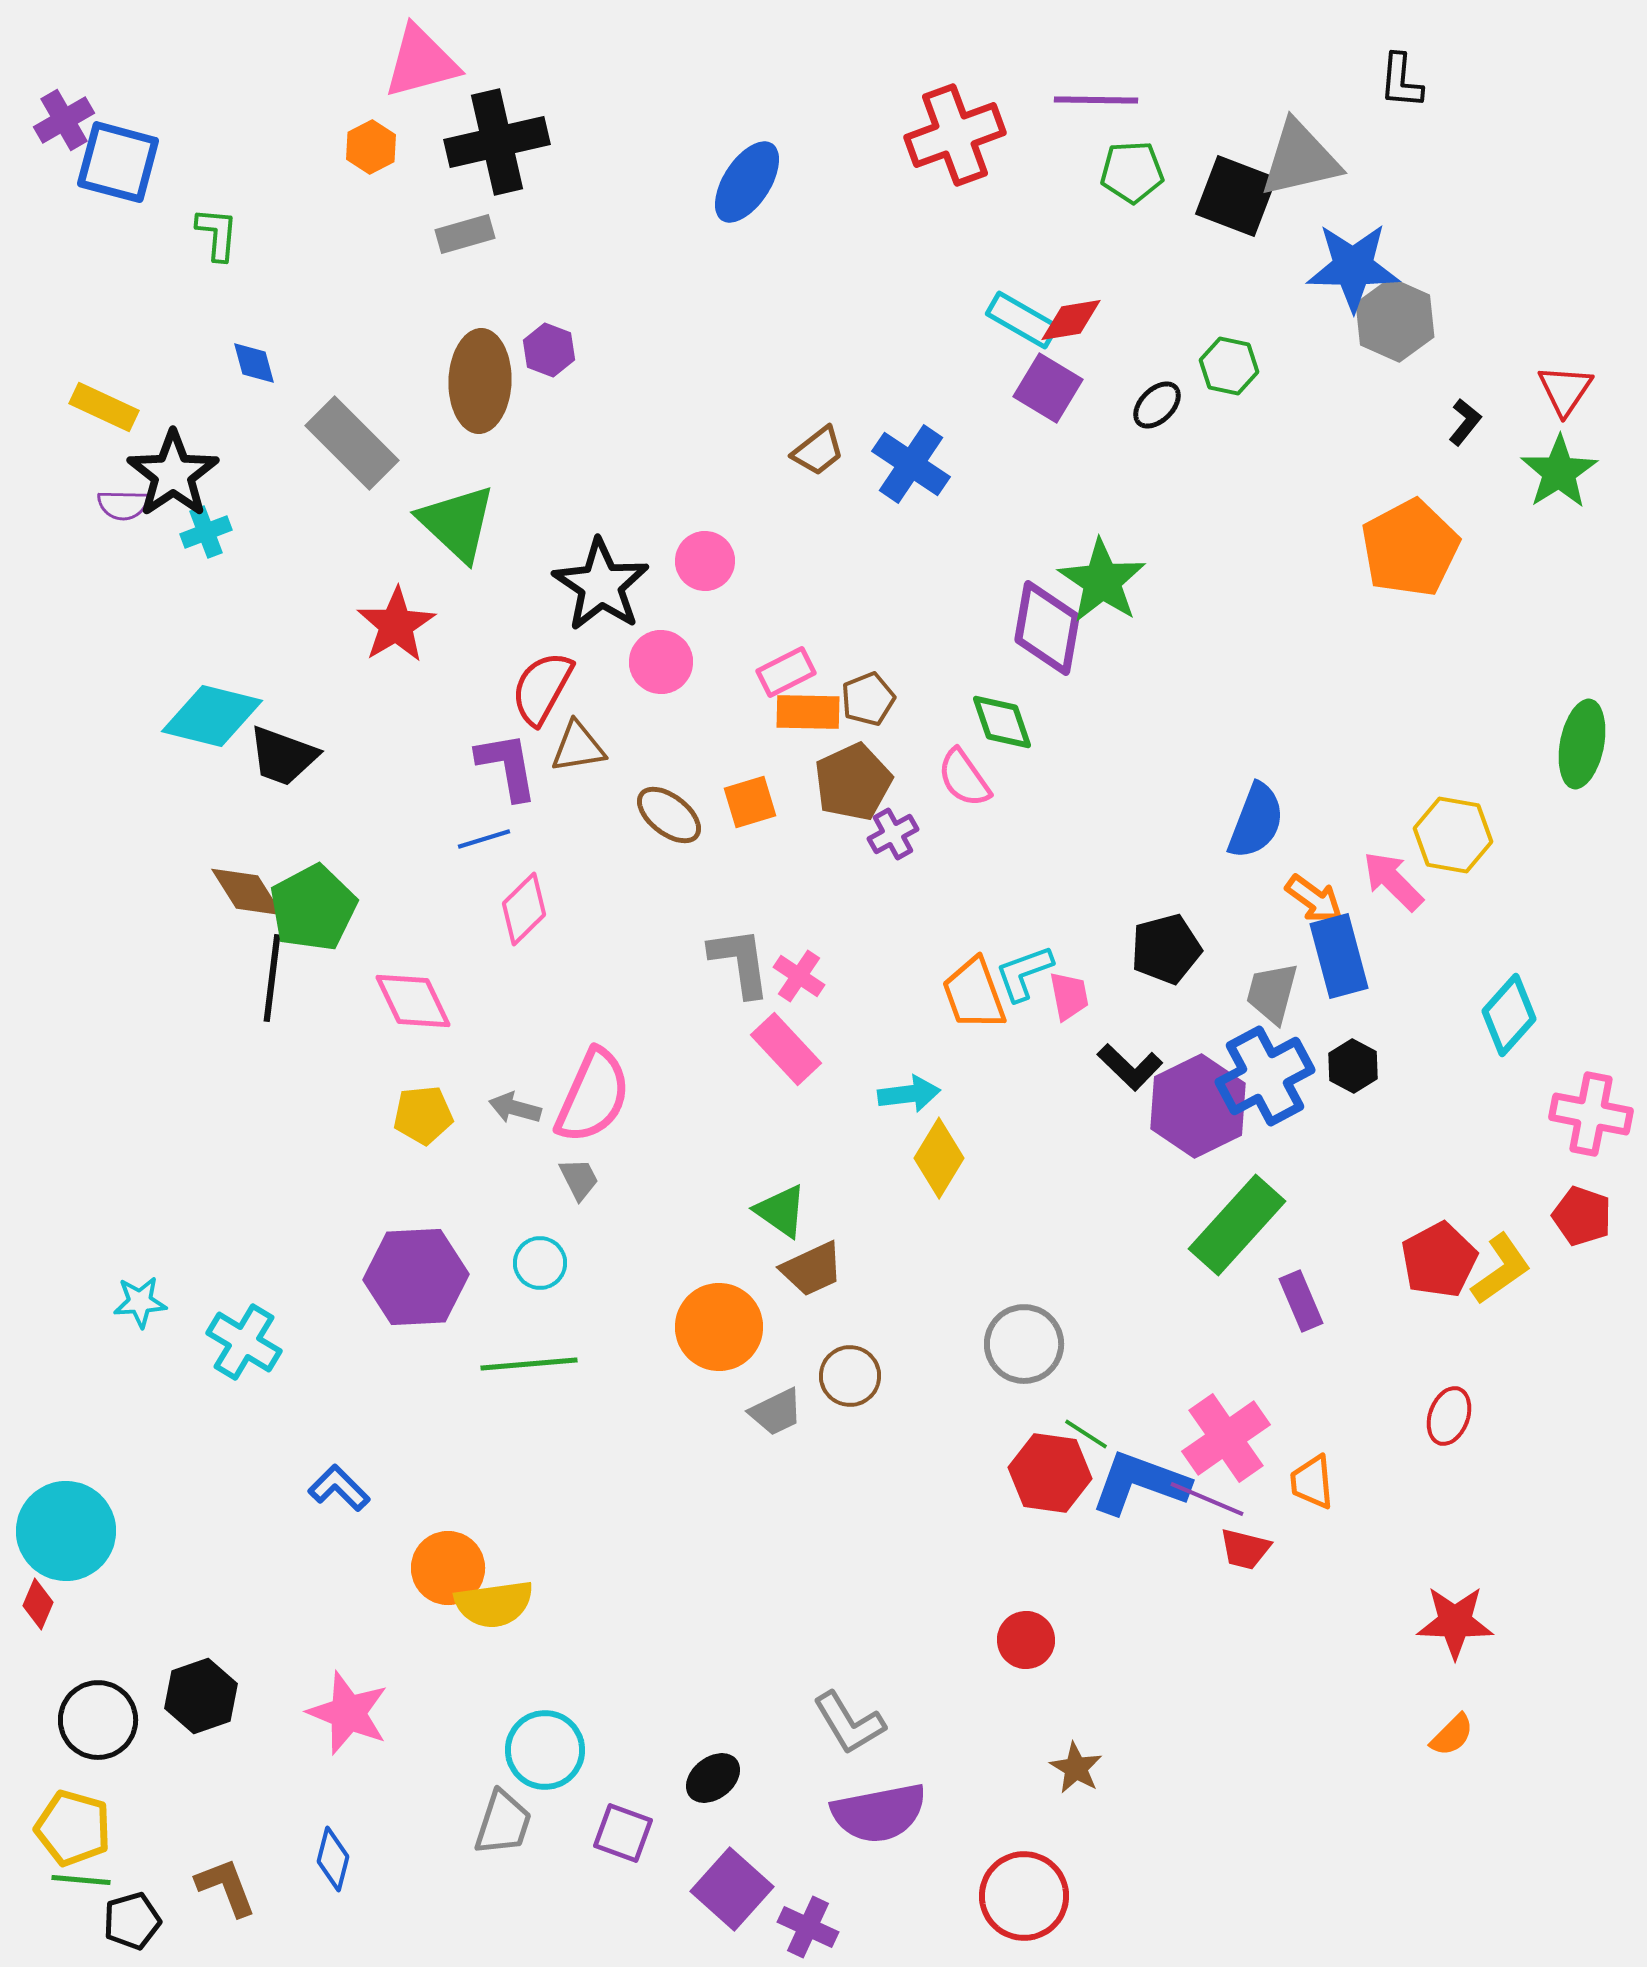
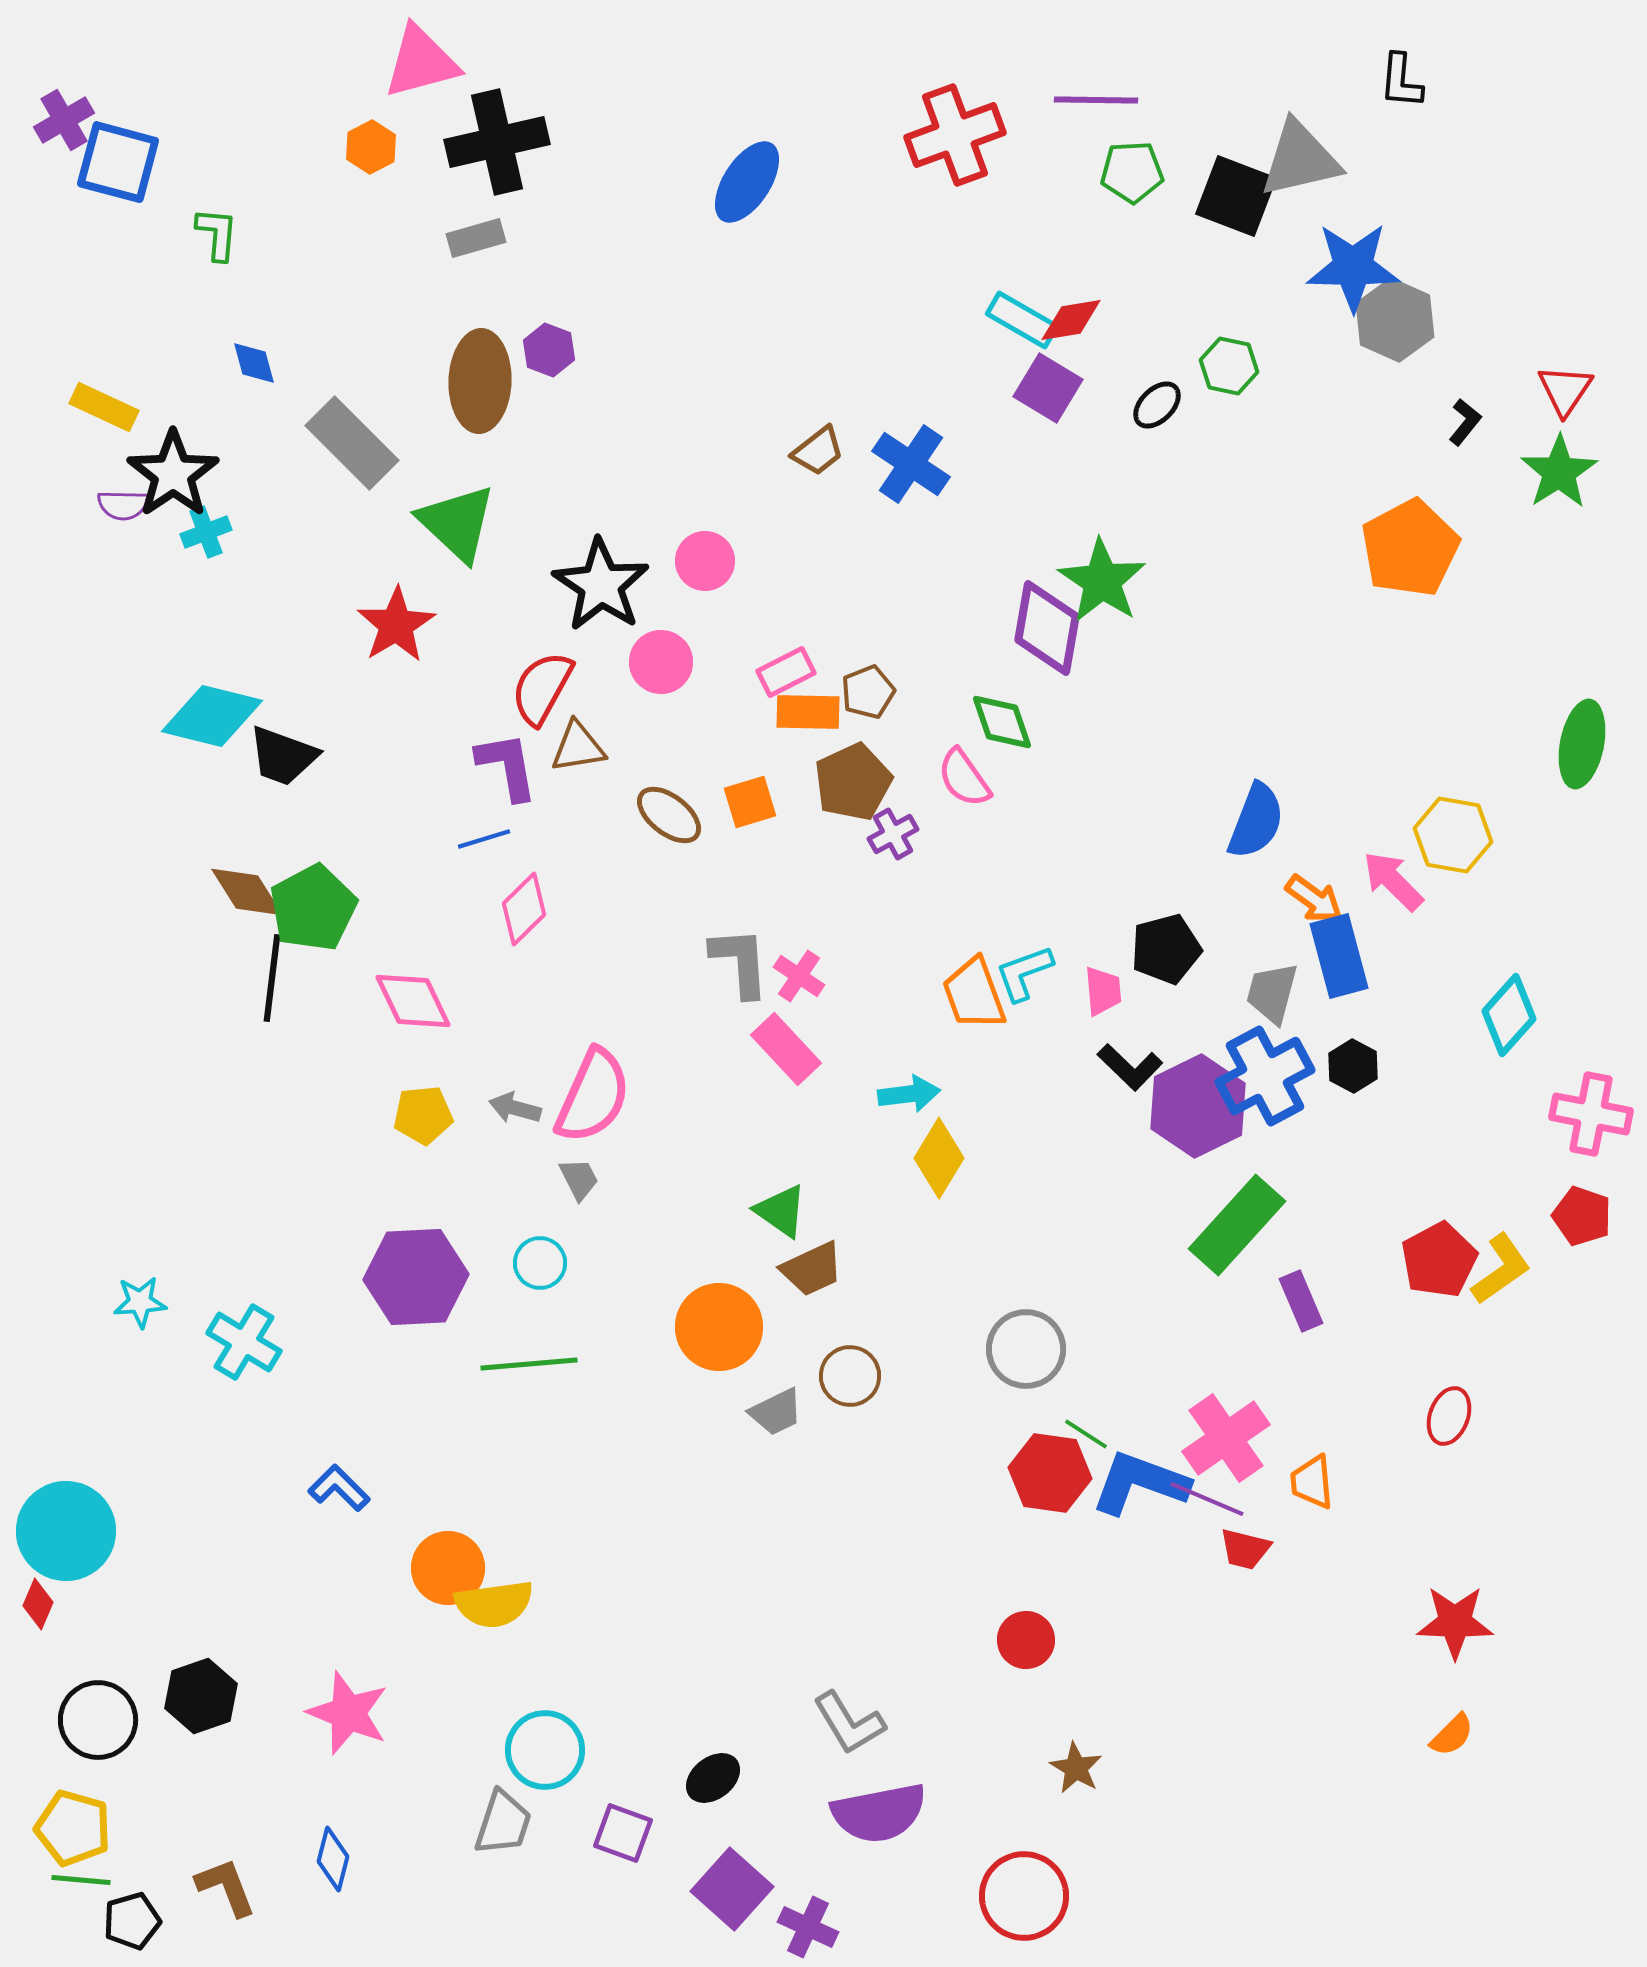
gray rectangle at (465, 234): moved 11 px right, 4 px down
brown pentagon at (868, 699): moved 7 px up
gray L-shape at (740, 962): rotated 4 degrees clockwise
pink trapezoid at (1069, 996): moved 34 px right, 5 px up; rotated 6 degrees clockwise
gray circle at (1024, 1344): moved 2 px right, 5 px down
